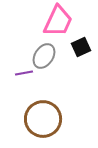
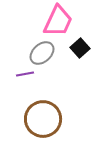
black square: moved 1 px left, 1 px down; rotated 18 degrees counterclockwise
gray ellipse: moved 2 px left, 3 px up; rotated 15 degrees clockwise
purple line: moved 1 px right, 1 px down
